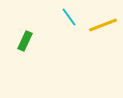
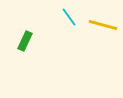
yellow line: rotated 36 degrees clockwise
